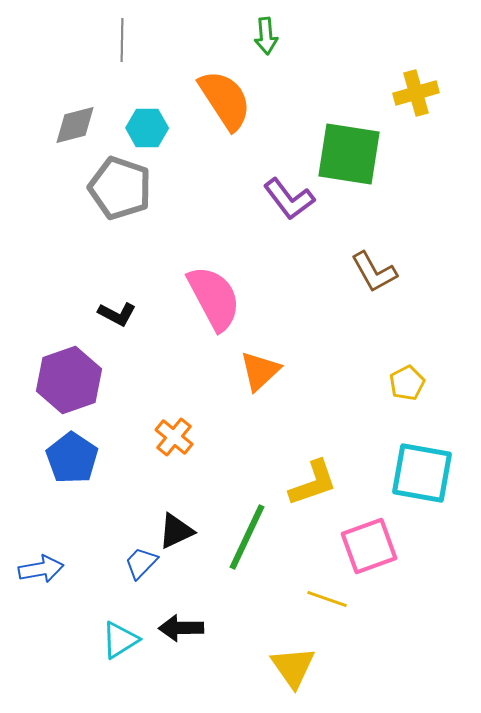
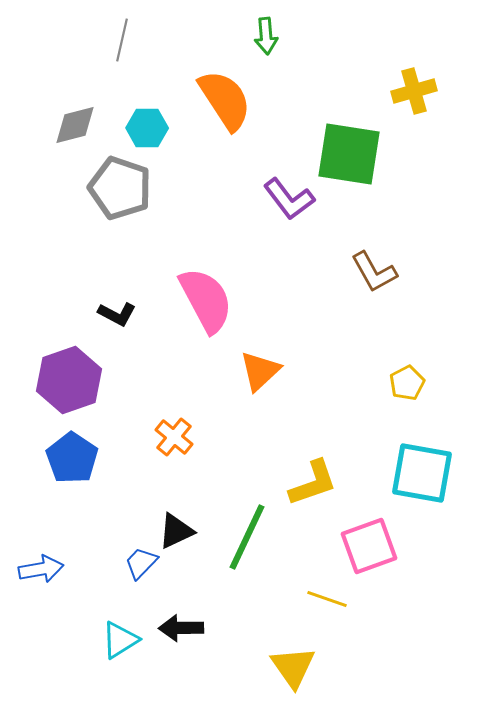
gray line: rotated 12 degrees clockwise
yellow cross: moved 2 px left, 2 px up
pink semicircle: moved 8 px left, 2 px down
